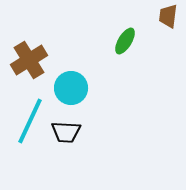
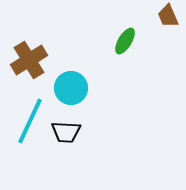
brown trapezoid: rotated 30 degrees counterclockwise
